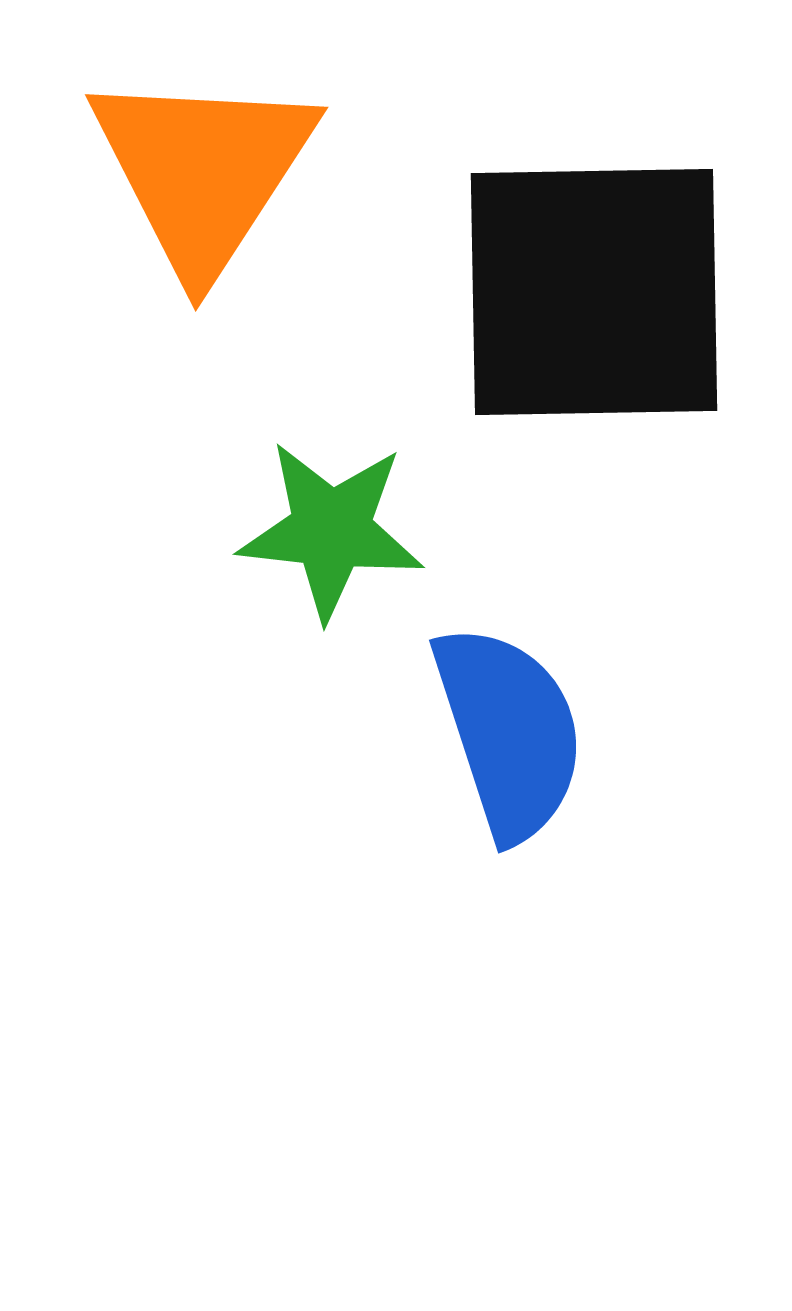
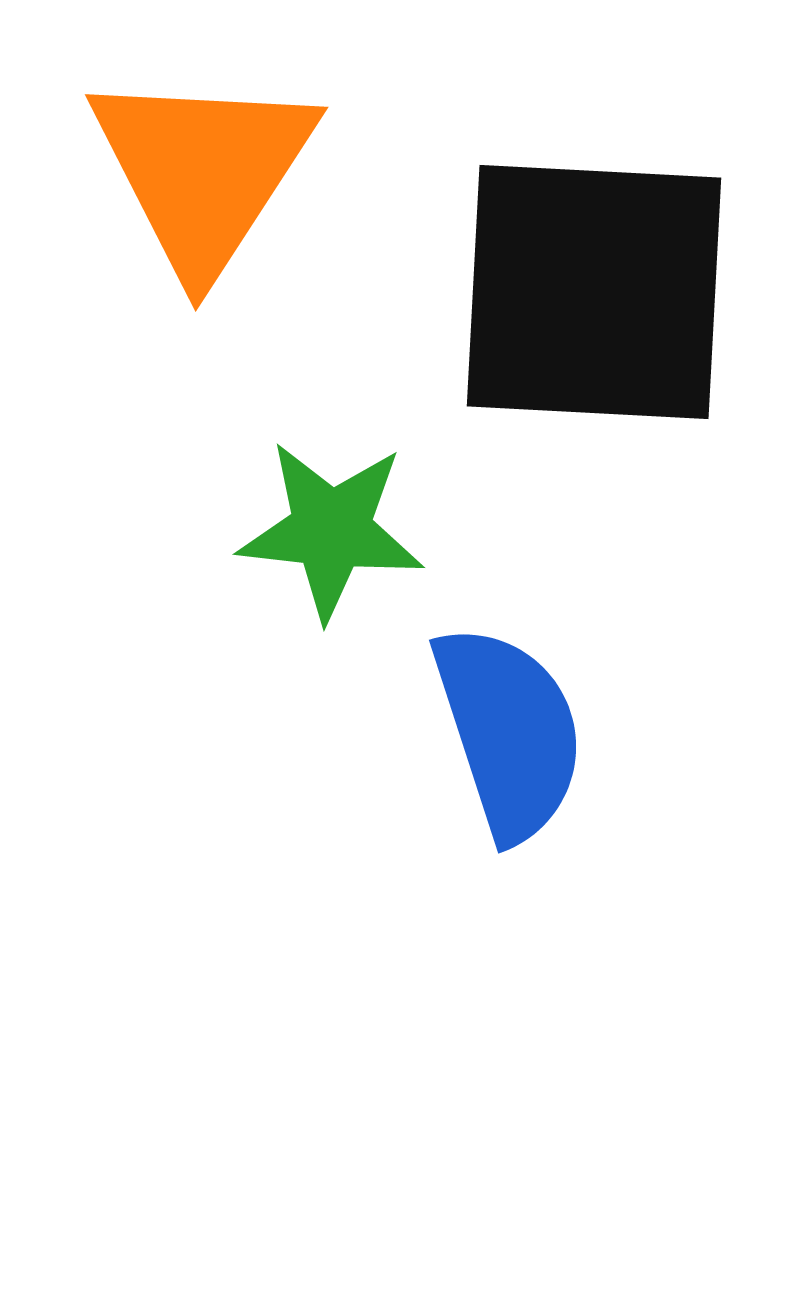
black square: rotated 4 degrees clockwise
